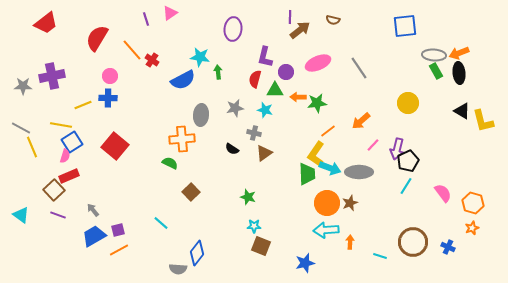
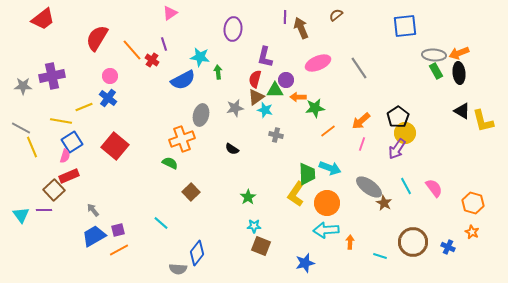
purple line at (290, 17): moved 5 px left
purple line at (146, 19): moved 18 px right, 25 px down
brown semicircle at (333, 20): moved 3 px right, 5 px up; rotated 128 degrees clockwise
red trapezoid at (46, 23): moved 3 px left, 4 px up
brown arrow at (300, 30): moved 1 px right, 2 px up; rotated 75 degrees counterclockwise
purple circle at (286, 72): moved 8 px down
blue cross at (108, 98): rotated 36 degrees clockwise
green star at (317, 103): moved 2 px left, 5 px down
yellow circle at (408, 103): moved 3 px left, 30 px down
yellow line at (83, 105): moved 1 px right, 2 px down
gray ellipse at (201, 115): rotated 10 degrees clockwise
yellow line at (61, 125): moved 4 px up
gray cross at (254, 133): moved 22 px right, 2 px down
orange cross at (182, 139): rotated 15 degrees counterclockwise
pink line at (373, 145): moved 11 px left, 1 px up; rotated 24 degrees counterclockwise
purple arrow at (397, 149): rotated 20 degrees clockwise
brown triangle at (264, 153): moved 8 px left, 56 px up
yellow L-shape at (316, 154): moved 20 px left, 40 px down
black pentagon at (408, 161): moved 10 px left, 44 px up; rotated 10 degrees counterclockwise
gray ellipse at (359, 172): moved 10 px right, 15 px down; rotated 36 degrees clockwise
cyan line at (406, 186): rotated 60 degrees counterclockwise
pink semicircle at (443, 193): moved 9 px left, 5 px up
green star at (248, 197): rotated 21 degrees clockwise
brown star at (350, 203): moved 34 px right; rotated 21 degrees counterclockwise
cyan triangle at (21, 215): rotated 18 degrees clockwise
purple line at (58, 215): moved 14 px left, 5 px up; rotated 21 degrees counterclockwise
orange star at (472, 228): moved 4 px down; rotated 24 degrees counterclockwise
